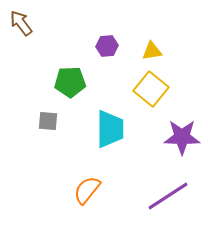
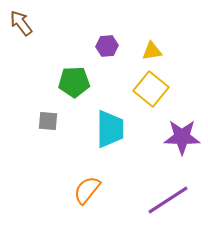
green pentagon: moved 4 px right
purple line: moved 4 px down
